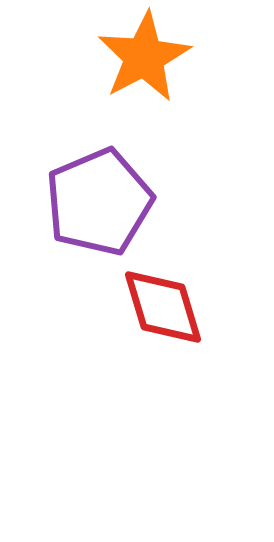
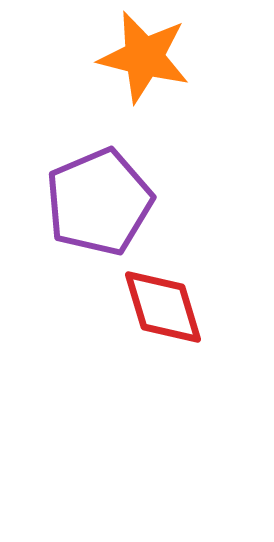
orange star: rotated 30 degrees counterclockwise
